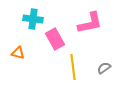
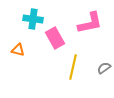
pink rectangle: moved 1 px up
orange triangle: moved 3 px up
yellow line: rotated 20 degrees clockwise
